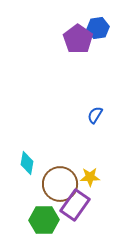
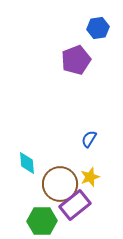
purple pentagon: moved 2 px left, 21 px down; rotated 16 degrees clockwise
blue semicircle: moved 6 px left, 24 px down
cyan diamond: rotated 15 degrees counterclockwise
yellow star: rotated 18 degrees counterclockwise
purple rectangle: rotated 16 degrees clockwise
green hexagon: moved 2 px left, 1 px down
